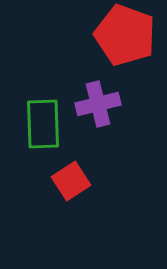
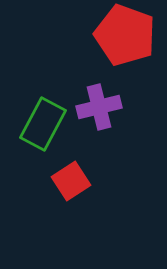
purple cross: moved 1 px right, 3 px down
green rectangle: rotated 30 degrees clockwise
